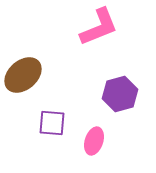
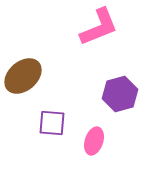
brown ellipse: moved 1 px down
